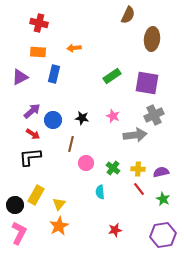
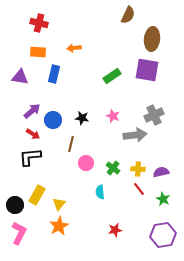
purple triangle: rotated 36 degrees clockwise
purple square: moved 13 px up
yellow rectangle: moved 1 px right
